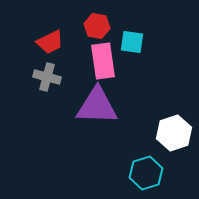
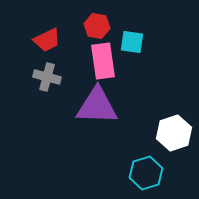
red trapezoid: moved 3 px left, 2 px up
